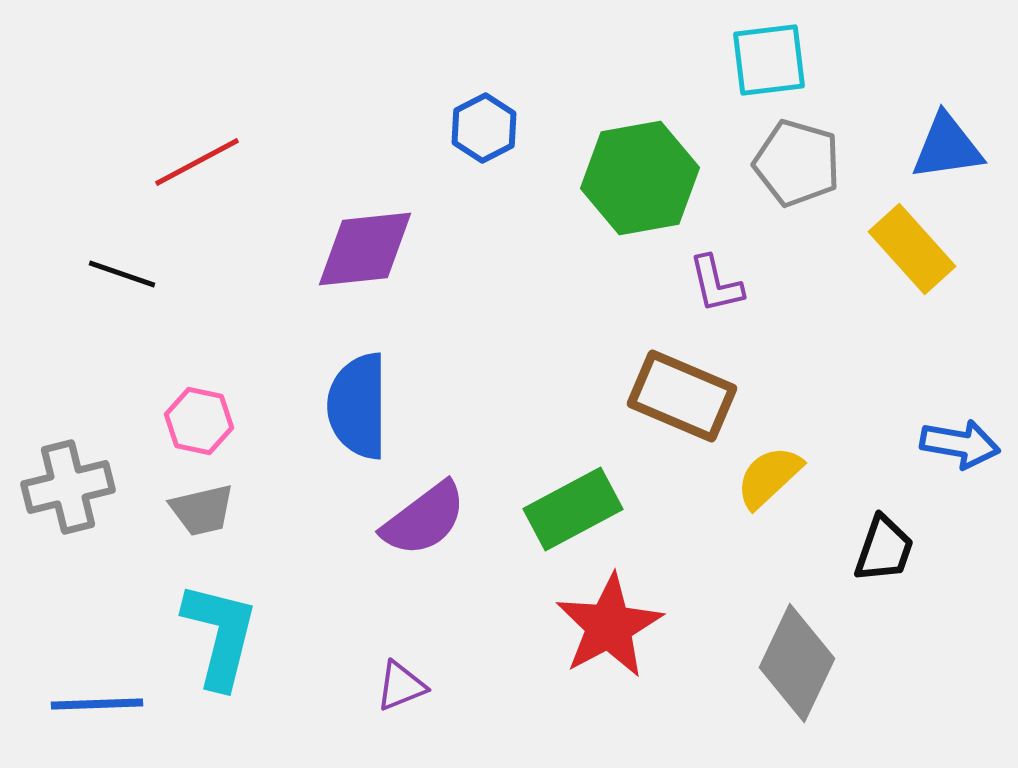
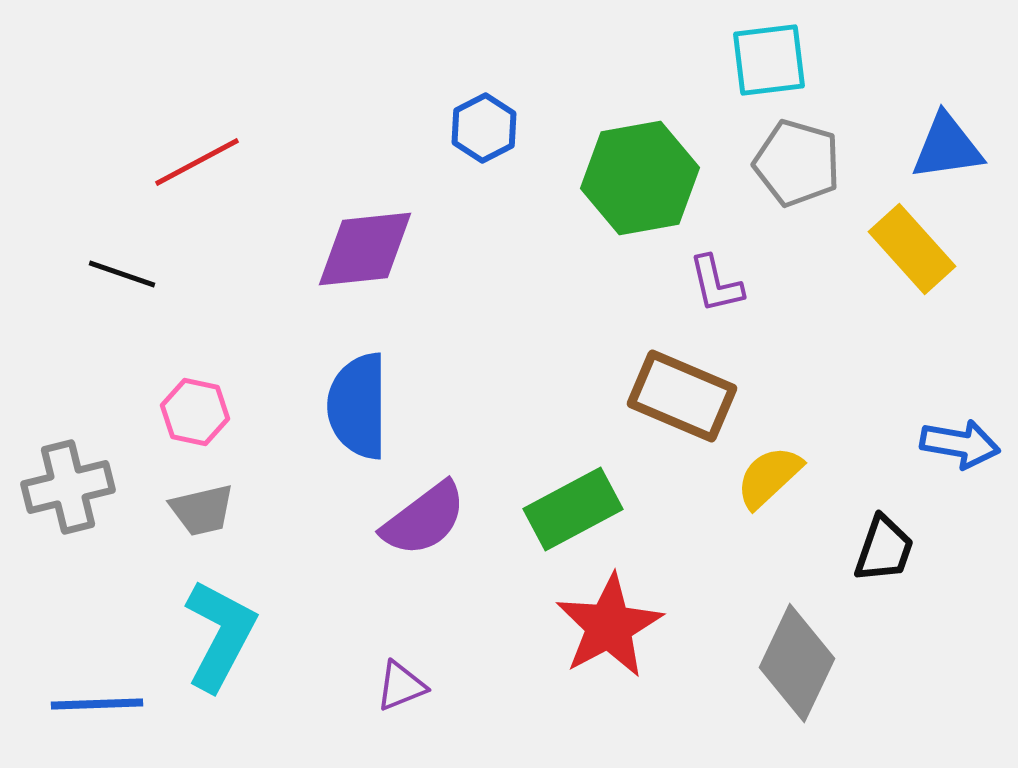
pink hexagon: moved 4 px left, 9 px up
cyan L-shape: rotated 14 degrees clockwise
